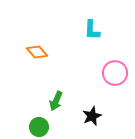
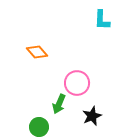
cyan L-shape: moved 10 px right, 10 px up
pink circle: moved 38 px left, 10 px down
green arrow: moved 3 px right, 3 px down
